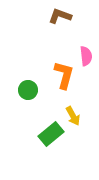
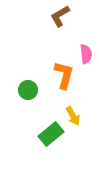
brown L-shape: rotated 50 degrees counterclockwise
pink semicircle: moved 2 px up
